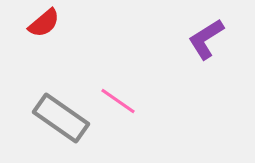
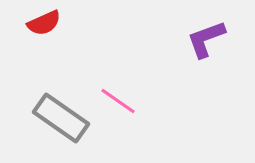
red semicircle: rotated 16 degrees clockwise
purple L-shape: rotated 12 degrees clockwise
